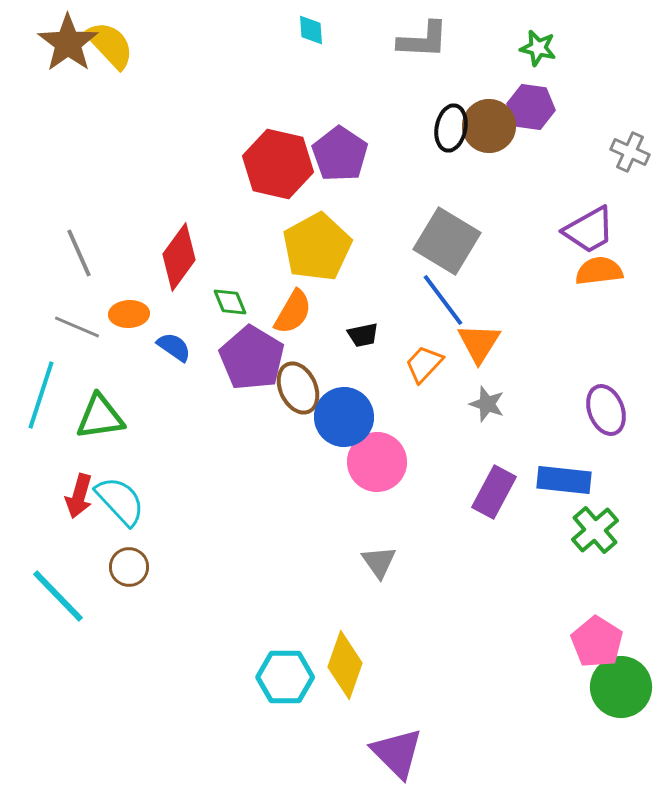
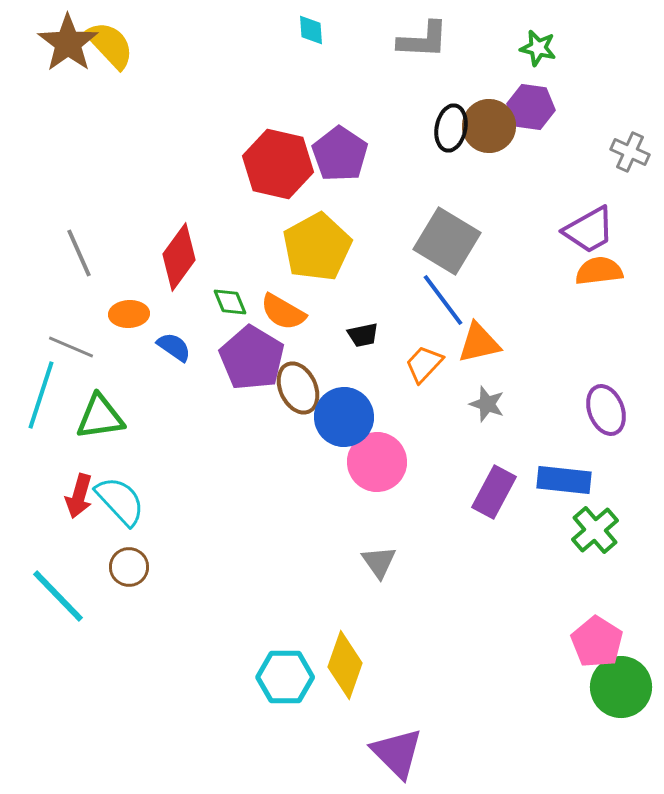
orange semicircle at (293, 312): moved 10 px left; rotated 90 degrees clockwise
gray line at (77, 327): moved 6 px left, 20 px down
orange triangle at (479, 343): rotated 45 degrees clockwise
